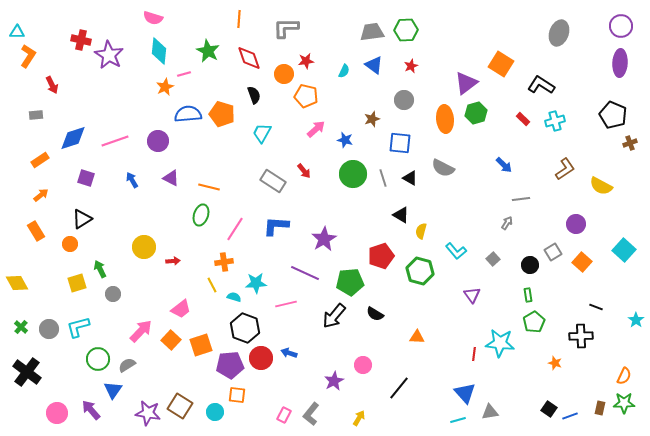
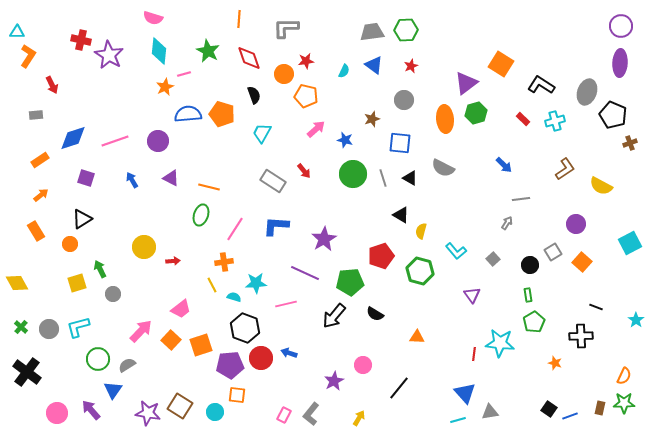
gray ellipse at (559, 33): moved 28 px right, 59 px down
cyan square at (624, 250): moved 6 px right, 7 px up; rotated 20 degrees clockwise
